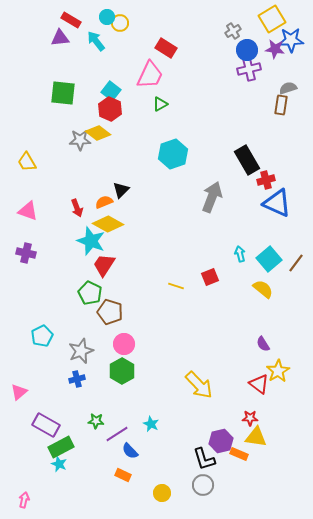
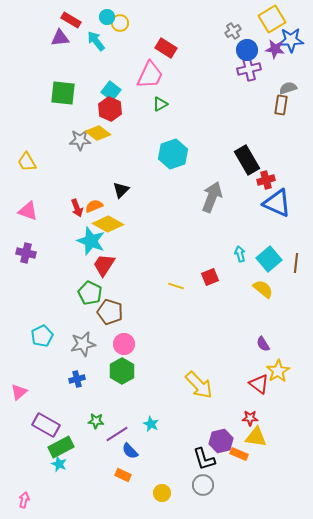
orange semicircle at (104, 202): moved 10 px left, 4 px down
brown line at (296, 263): rotated 30 degrees counterclockwise
gray star at (81, 351): moved 2 px right, 7 px up; rotated 10 degrees clockwise
